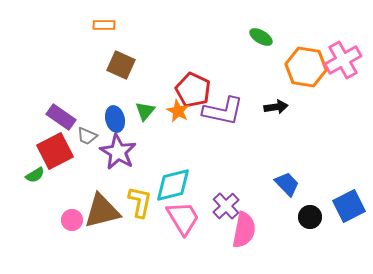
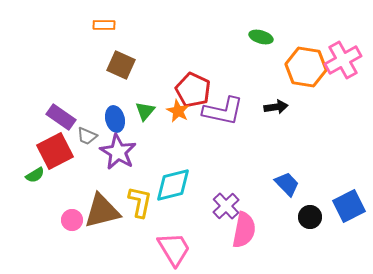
green ellipse: rotated 15 degrees counterclockwise
pink trapezoid: moved 9 px left, 31 px down
